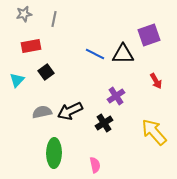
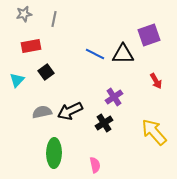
purple cross: moved 2 px left, 1 px down
